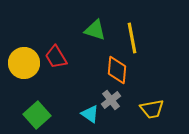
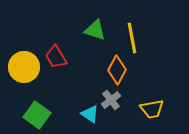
yellow circle: moved 4 px down
orange diamond: rotated 24 degrees clockwise
green square: rotated 12 degrees counterclockwise
